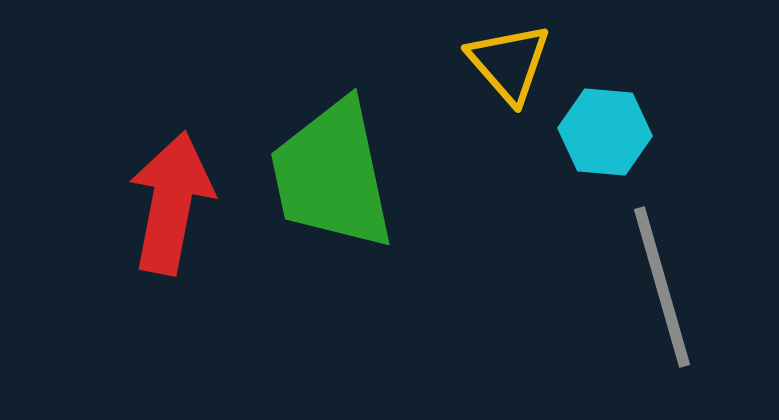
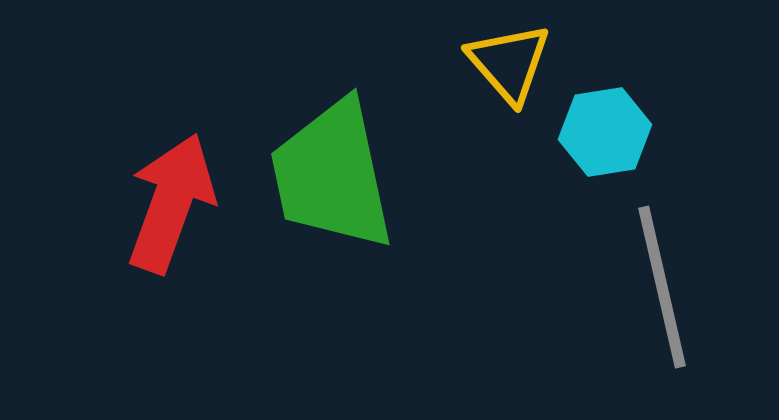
cyan hexagon: rotated 14 degrees counterclockwise
red arrow: rotated 9 degrees clockwise
gray line: rotated 3 degrees clockwise
